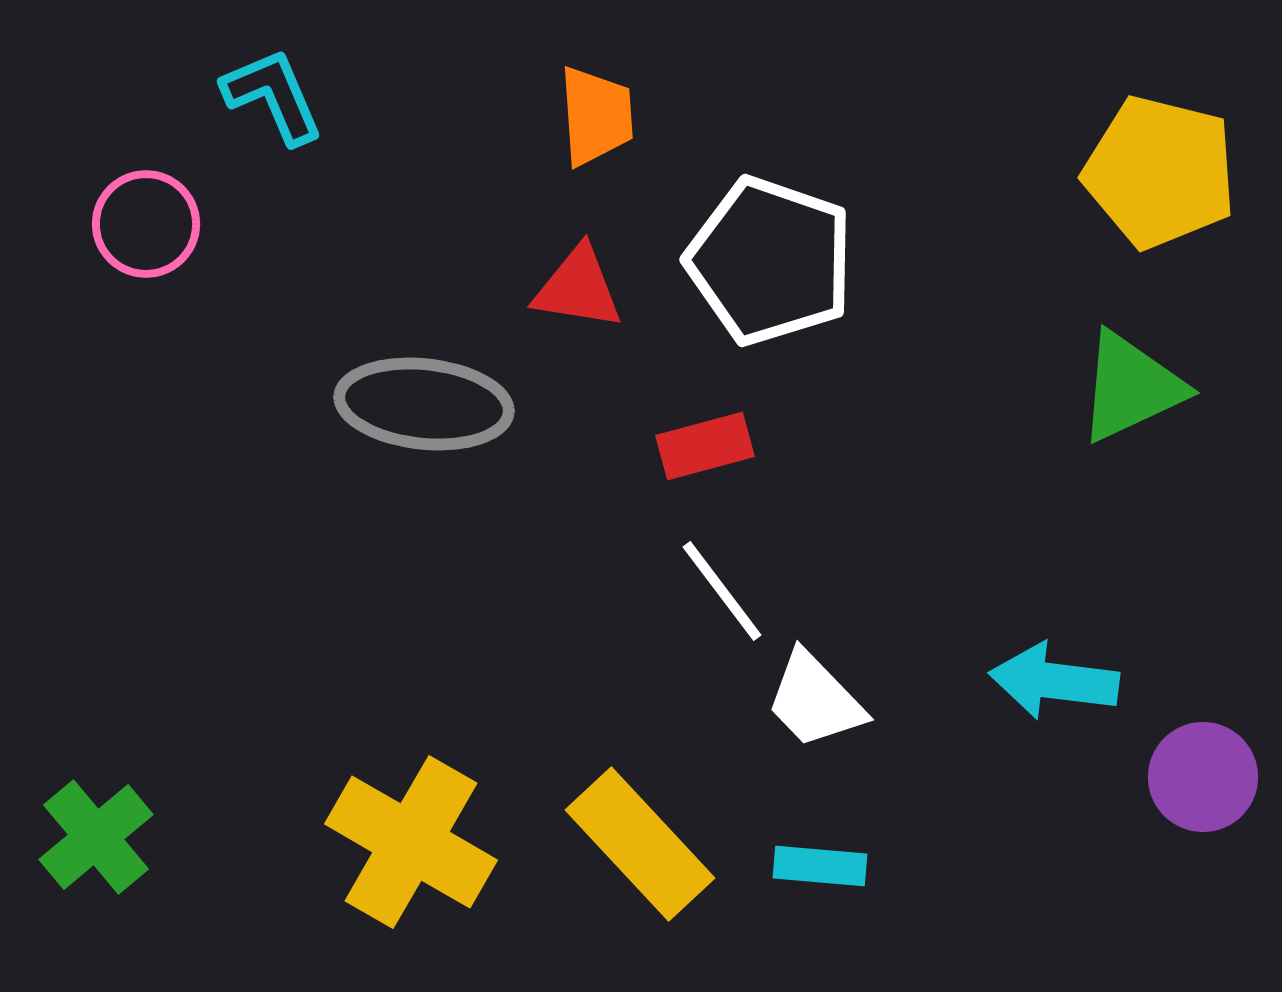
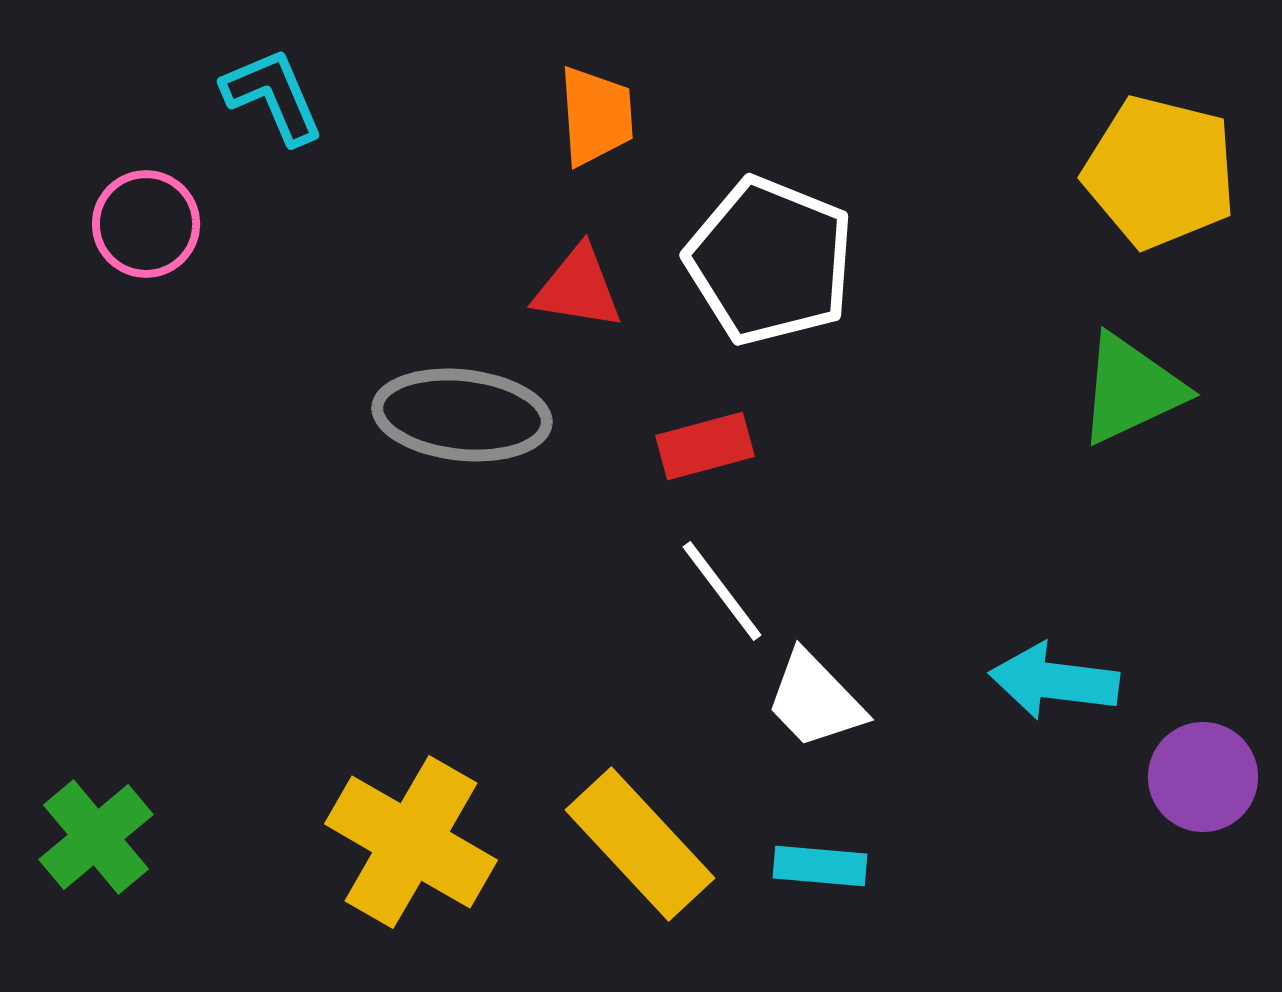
white pentagon: rotated 3 degrees clockwise
green triangle: moved 2 px down
gray ellipse: moved 38 px right, 11 px down
